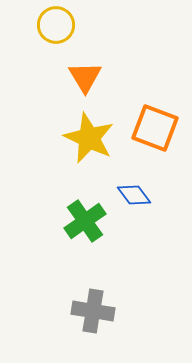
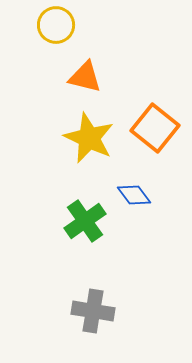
orange triangle: rotated 45 degrees counterclockwise
orange square: rotated 18 degrees clockwise
